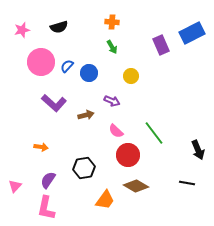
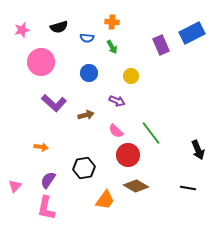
blue semicircle: moved 20 px right, 28 px up; rotated 128 degrees counterclockwise
purple arrow: moved 5 px right
green line: moved 3 px left
black line: moved 1 px right, 5 px down
